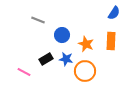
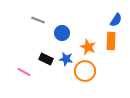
blue semicircle: moved 2 px right, 7 px down
blue circle: moved 2 px up
orange star: moved 2 px right, 3 px down
black rectangle: rotated 56 degrees clockwise
